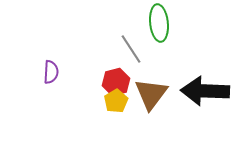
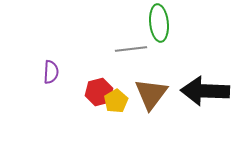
gray line: rotated 64 degrees counterclockwise
red hexagon: moved 17 px left, 10 px down
